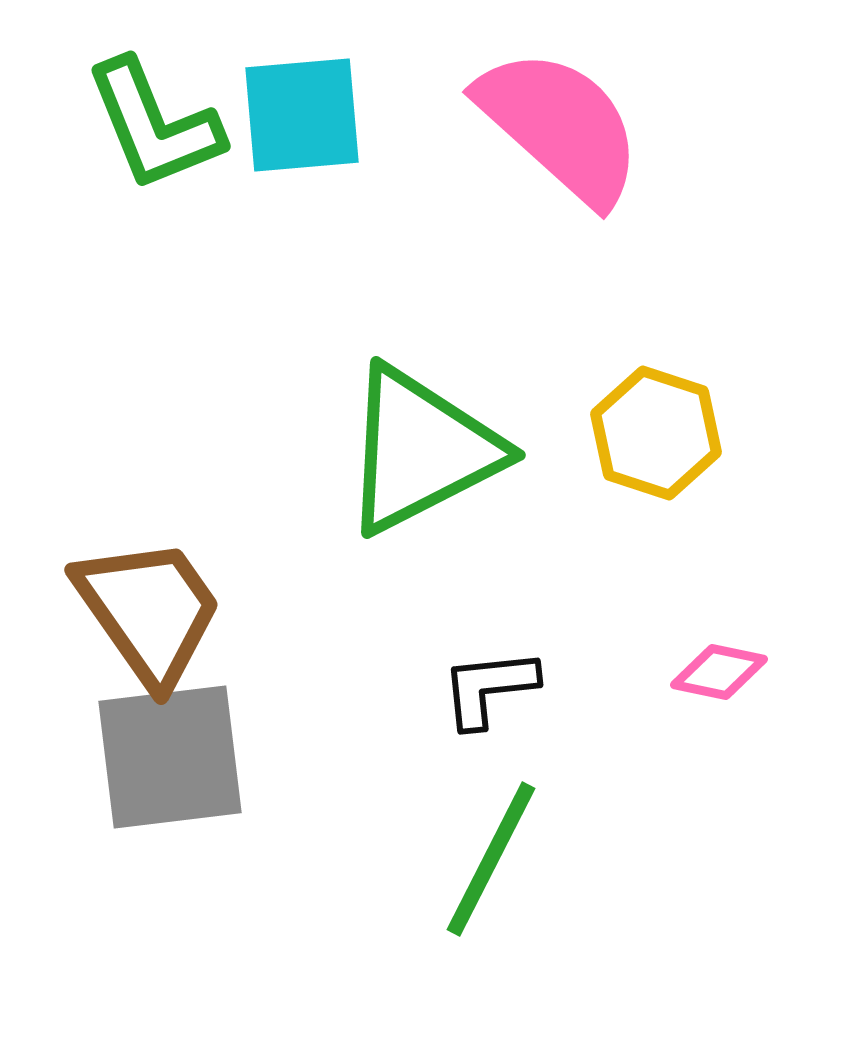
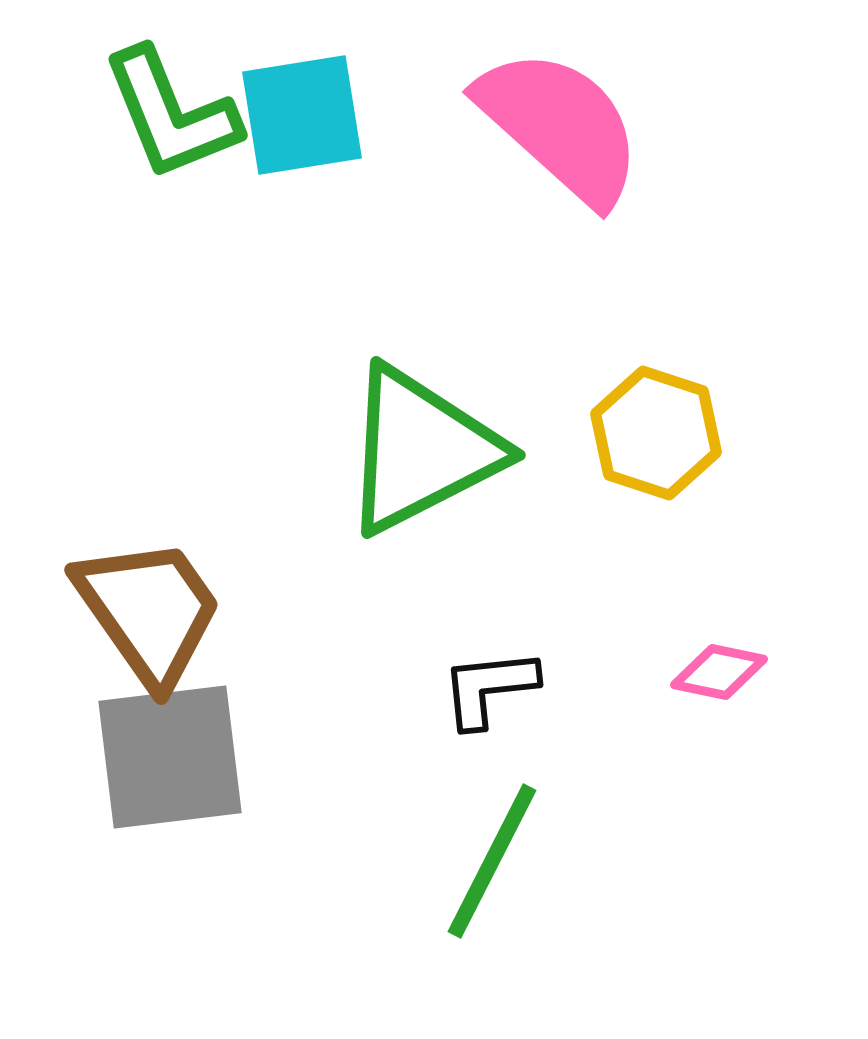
cyan square: rotated 4 degrees counterclockwise
green L-shape: moved 17 px right, 11 px up
green line: moved 1 px right, 2 px down
